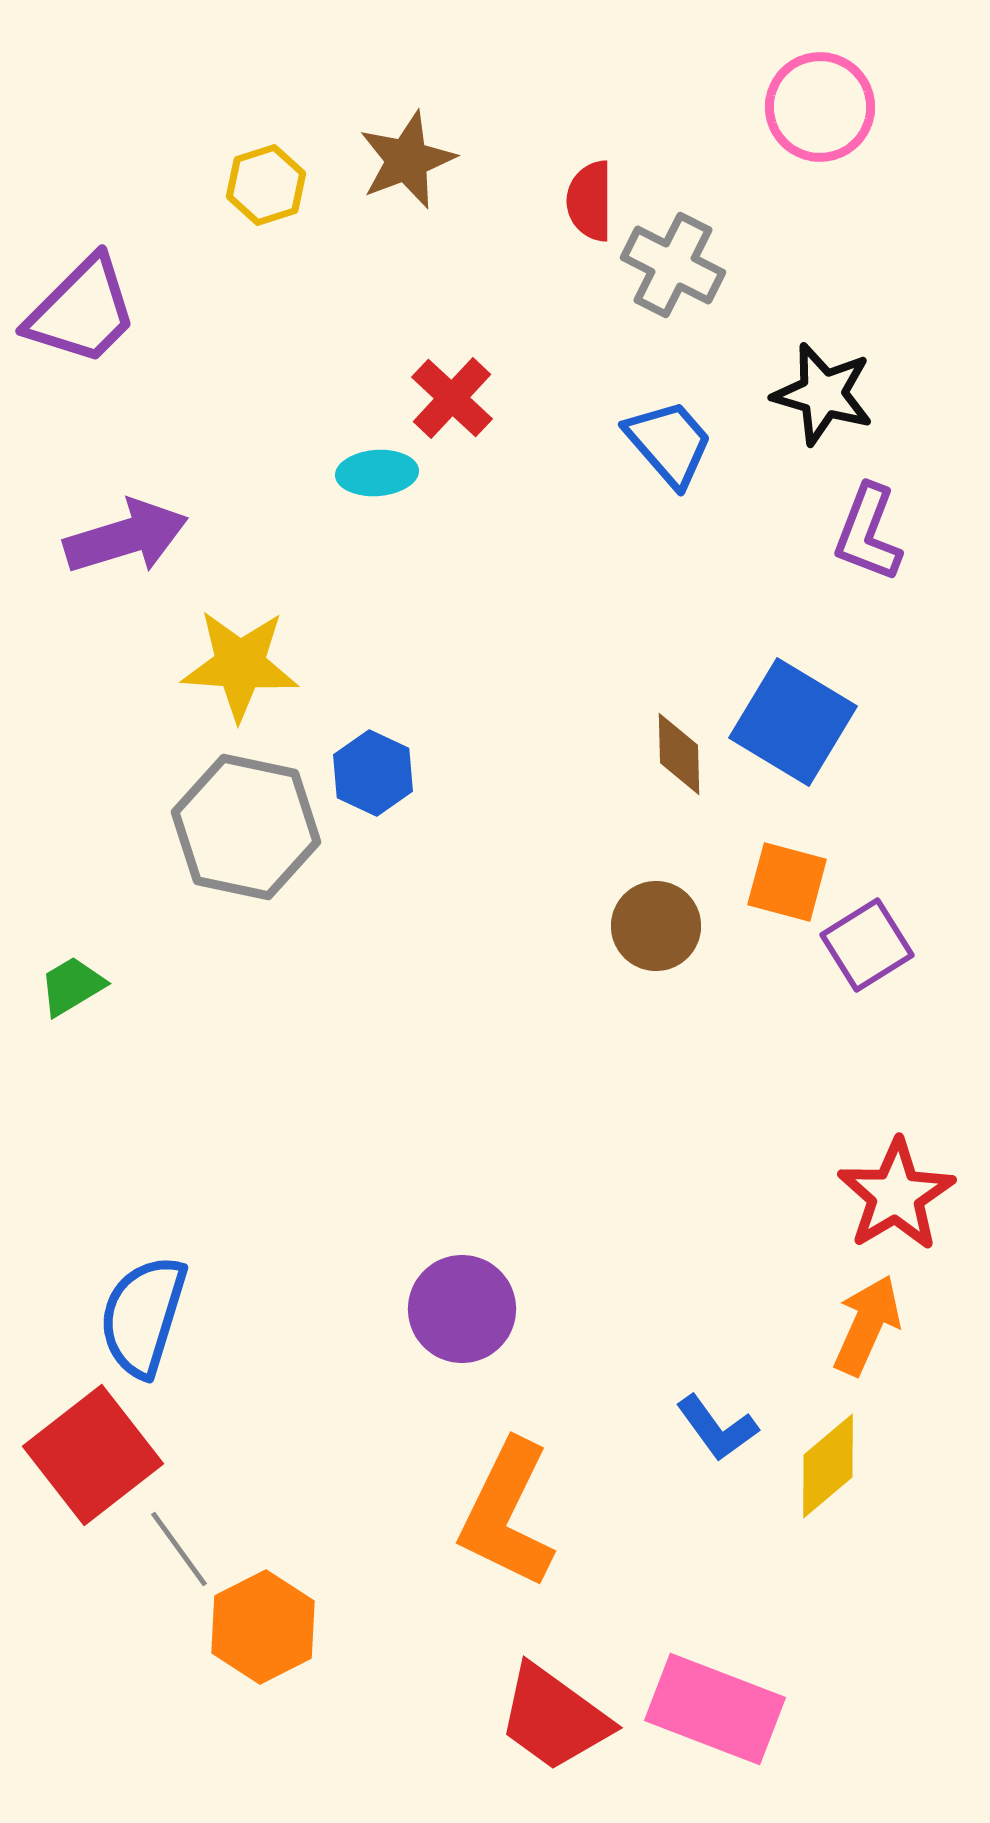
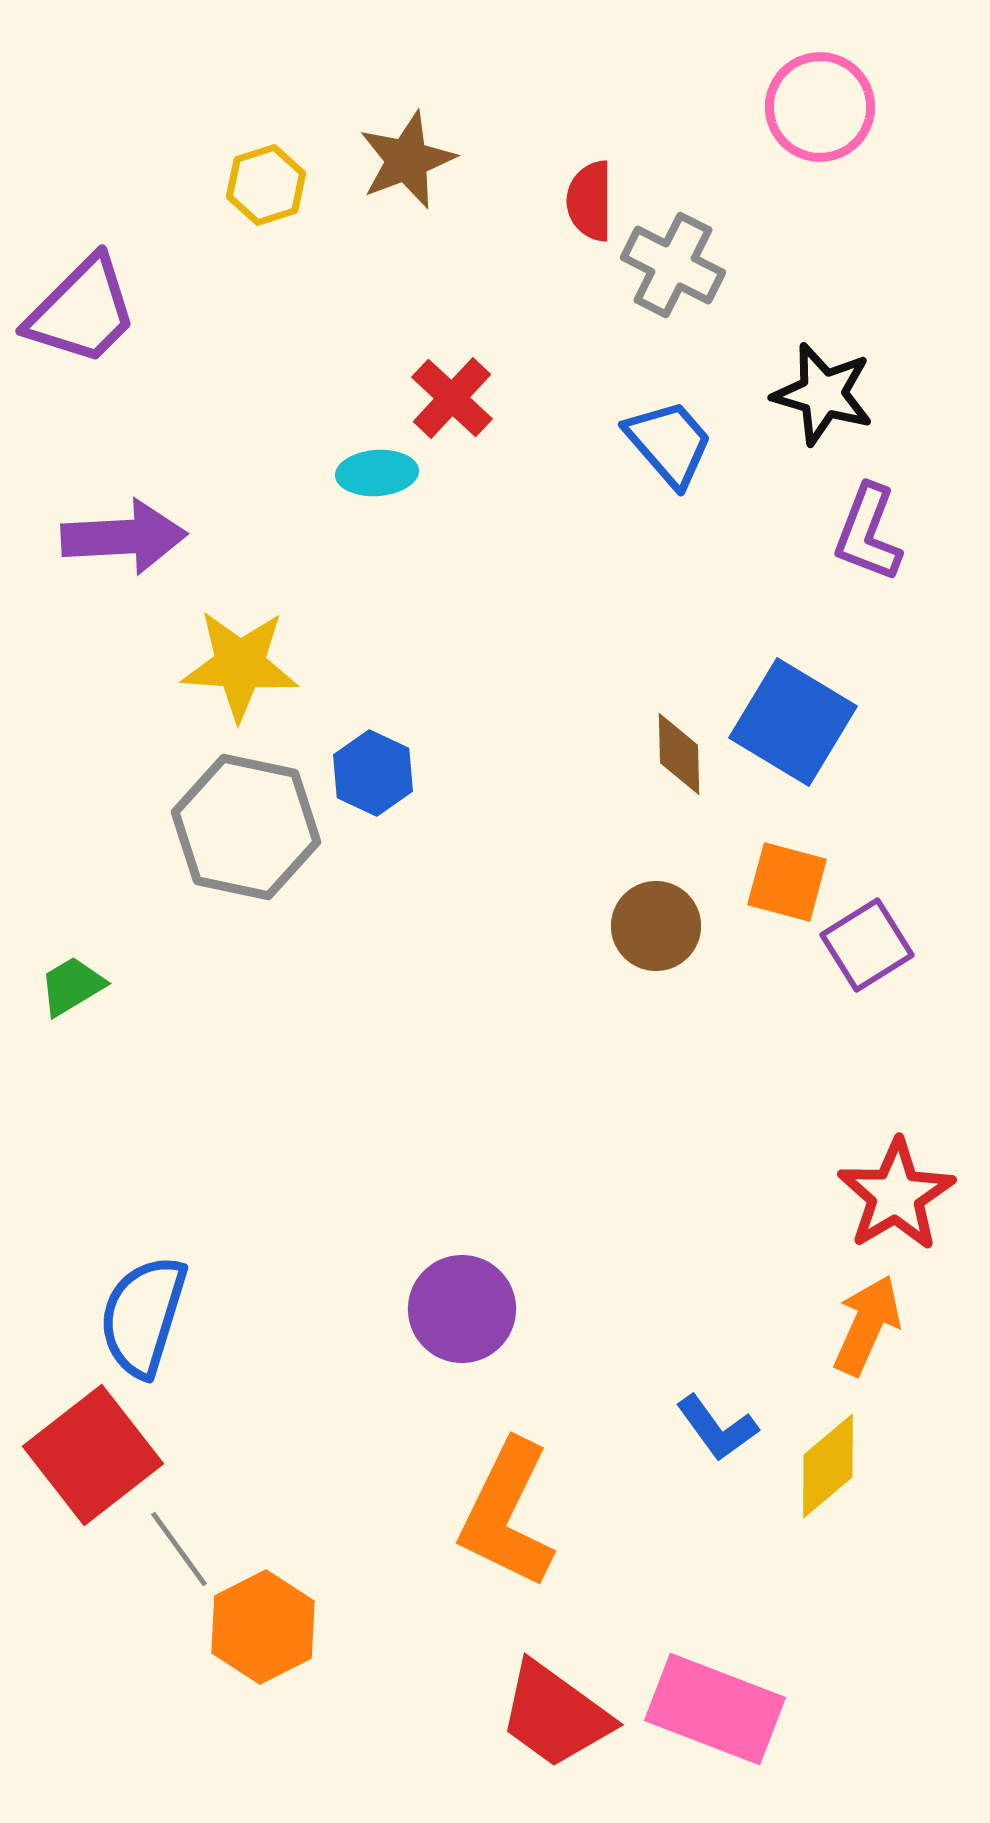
purple arrow: moved 2 px left; rotated 14 degrees clockwise
red trapezoid: moved 1 px right, 3 px up
